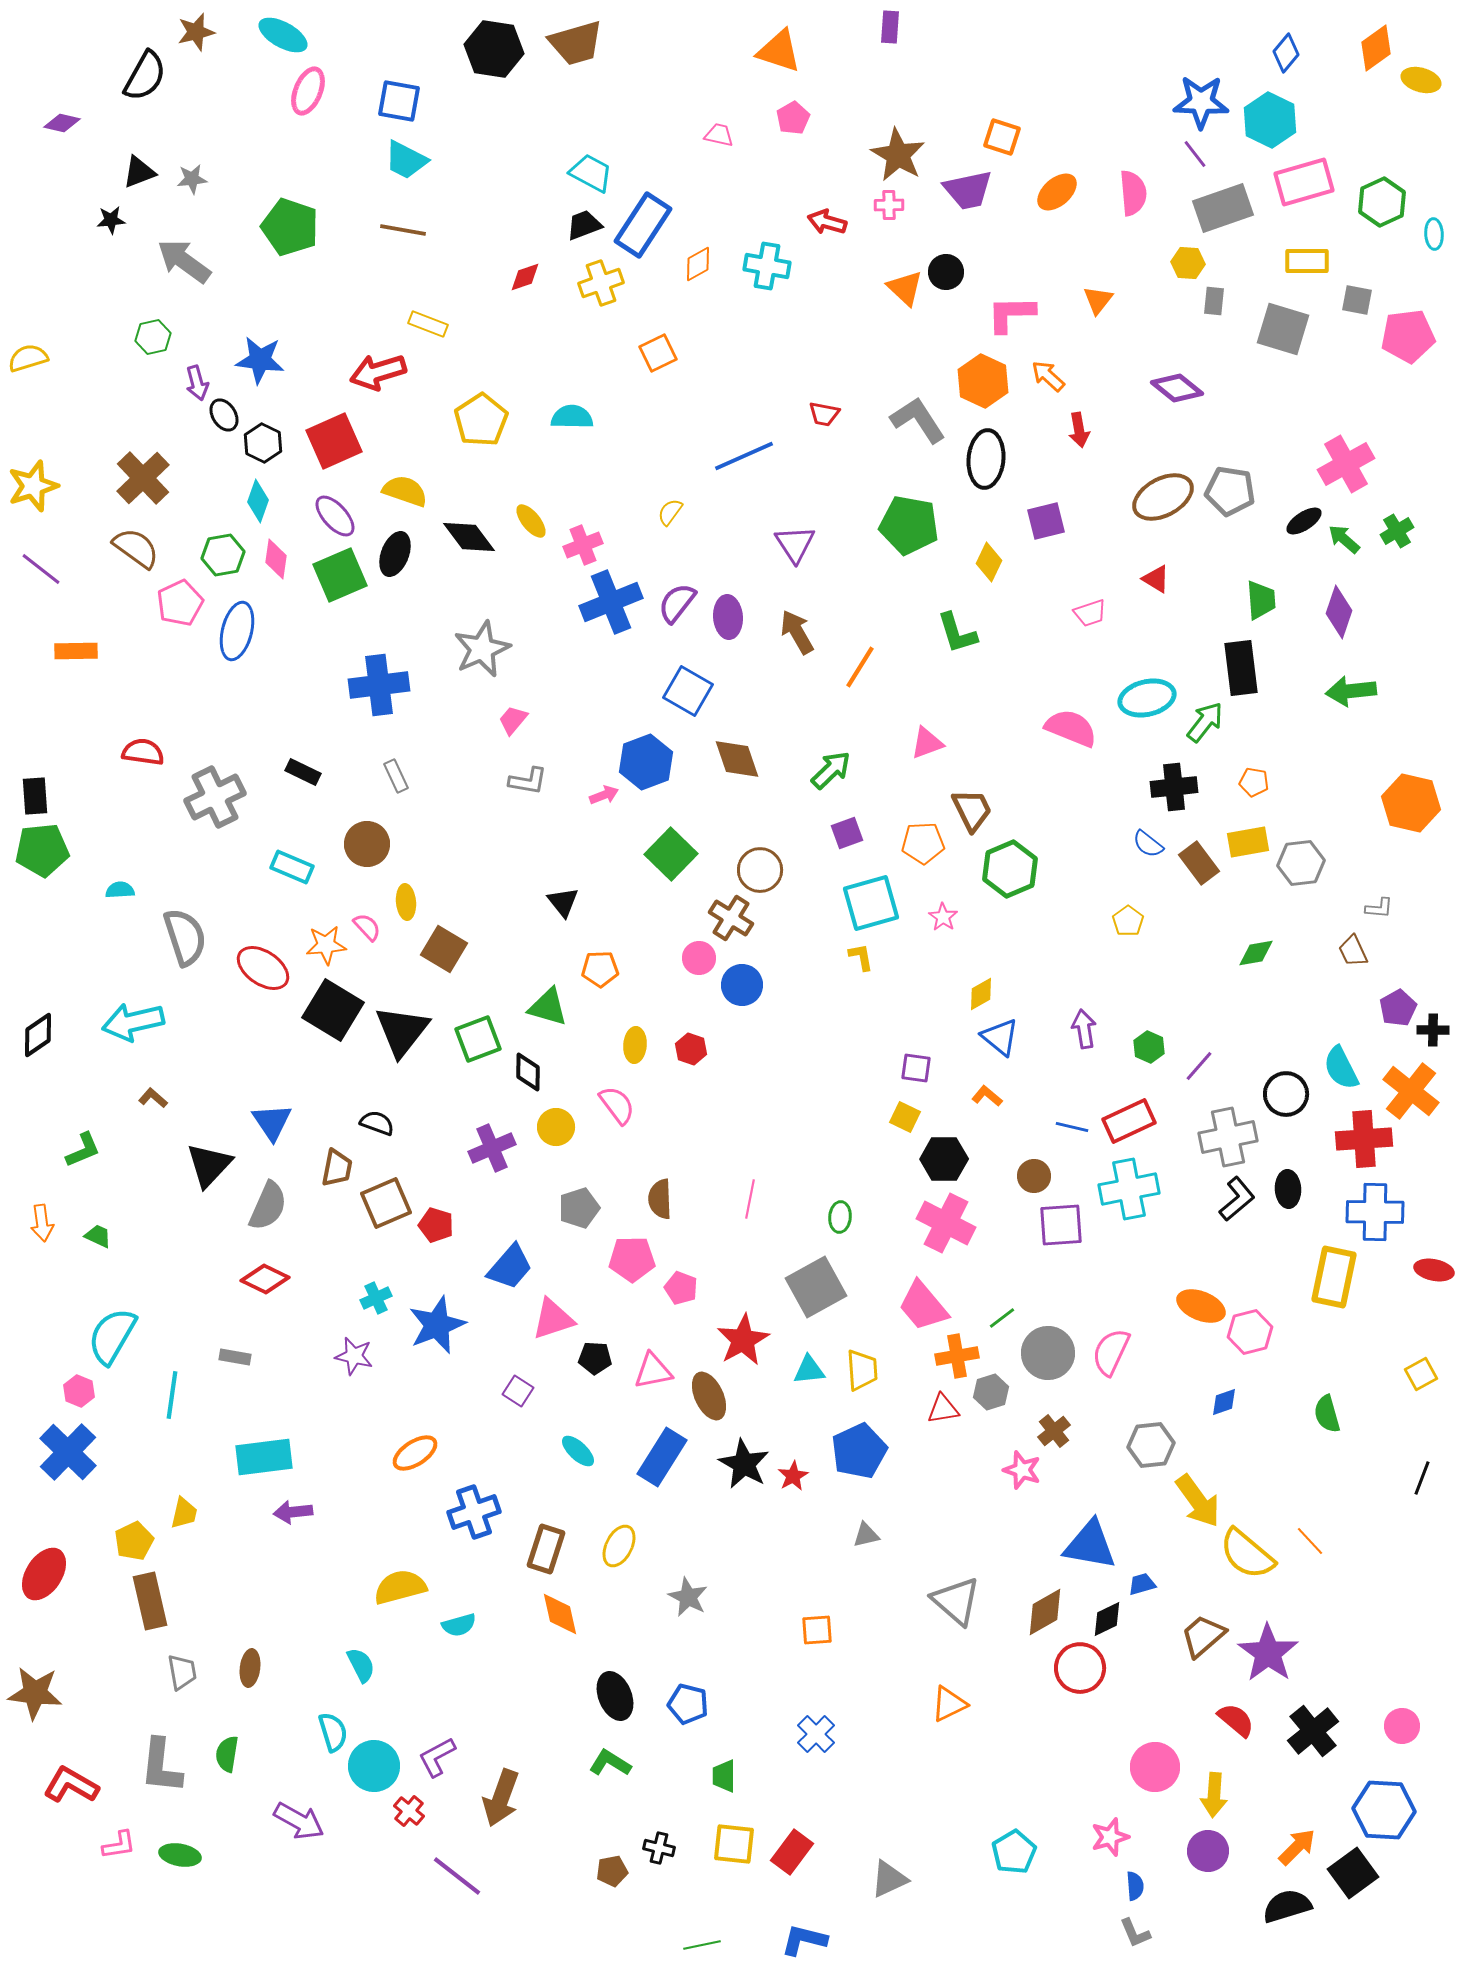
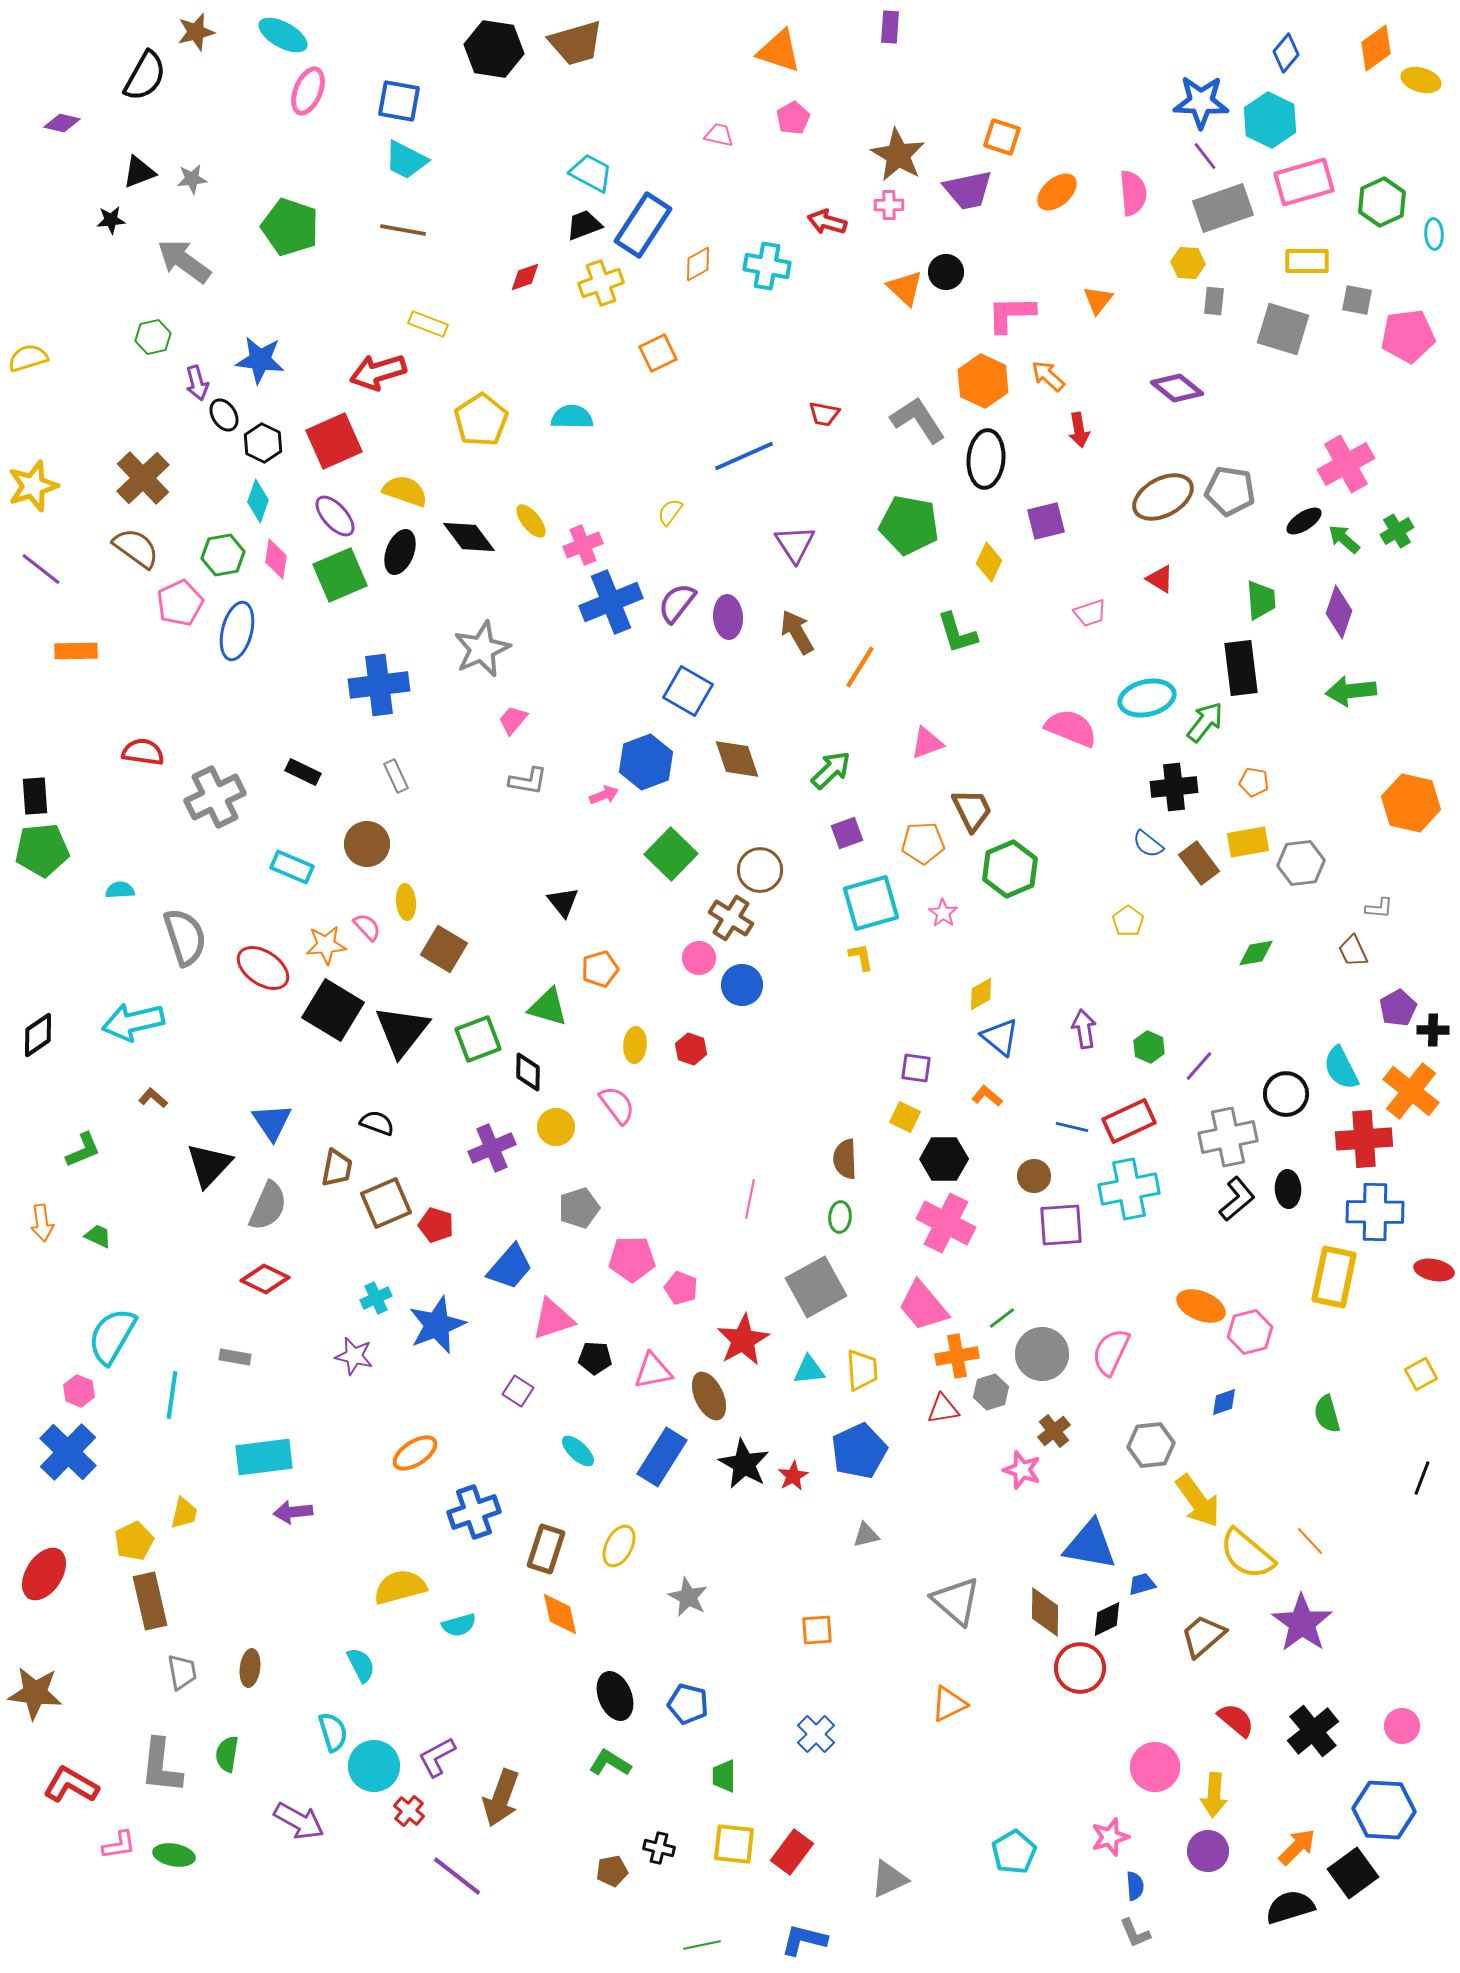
purple line at (1195, 154): moved 10 px right, 2 px down
black ellipse at (395, 554): moved 5 px right, 2 px up
red triangle at (1156, 579): moved 4 px right
pink star at (943, 917): moved 4 px up
orange pentagon at (600, 969): rotated 15 degrees counterclockwise
brown semicircle at (660, 1199): moved 185 px right, 40 px up
gray circle at (1048, 1353): moved 6 px left, 1 px down
brown diamond at (1045, 1612): rotated 60 degrees counterclockwise
purple star at (1268, 1653): moved 34 px right, 30 px up
green ellipse at (180, 1855): moved 6 px left
black semicircle at (1287, 1906): moved 3 px right, 1 px down
